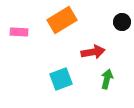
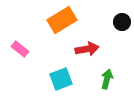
pink rectangle: moved 1 px right, 17 px down; rotated 36 degrees clockwise
red arrow: moved 6 px left, 3 px up
